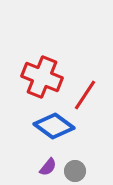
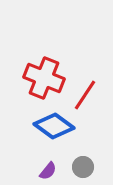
red cross: moved 2 px right, 1 px down
purple semicircle: moved 4 px down
gray circle: moved 8 px right, 4 px up
